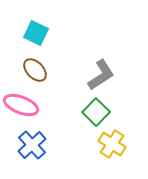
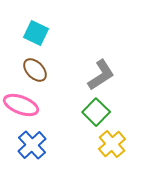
yellow cross: rotated 16 degrees clockwise
